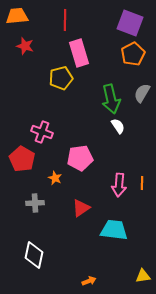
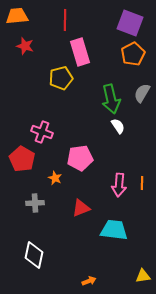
pink rectangle: moved 1 px right, 1 px up
red triangle: rotated 12 degrees clockwise
